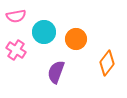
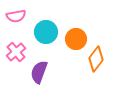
cyan circle: moved 2 px right
pink cross: moved 2 px down; rotated 18 degrees clockwise
orange diamond: moved 11 px left, 4 px up
purple semicircle: moved 17 px left
